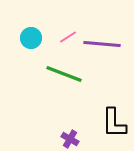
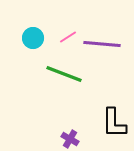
cyan circle: moved 2 px right
